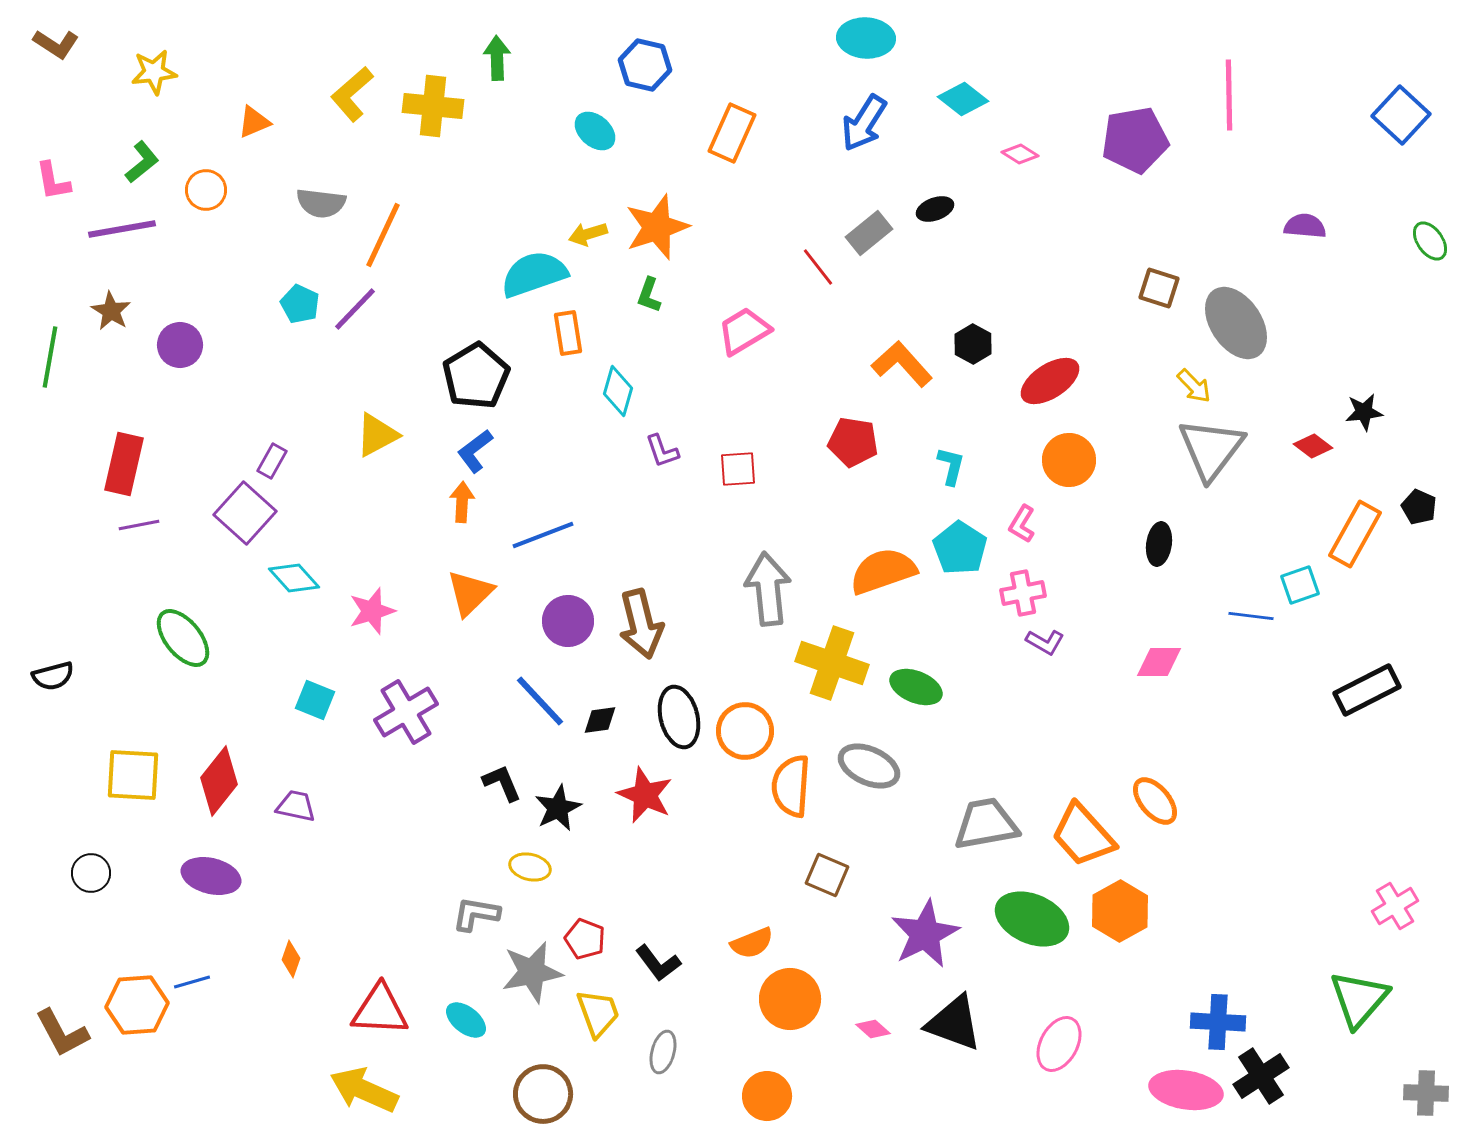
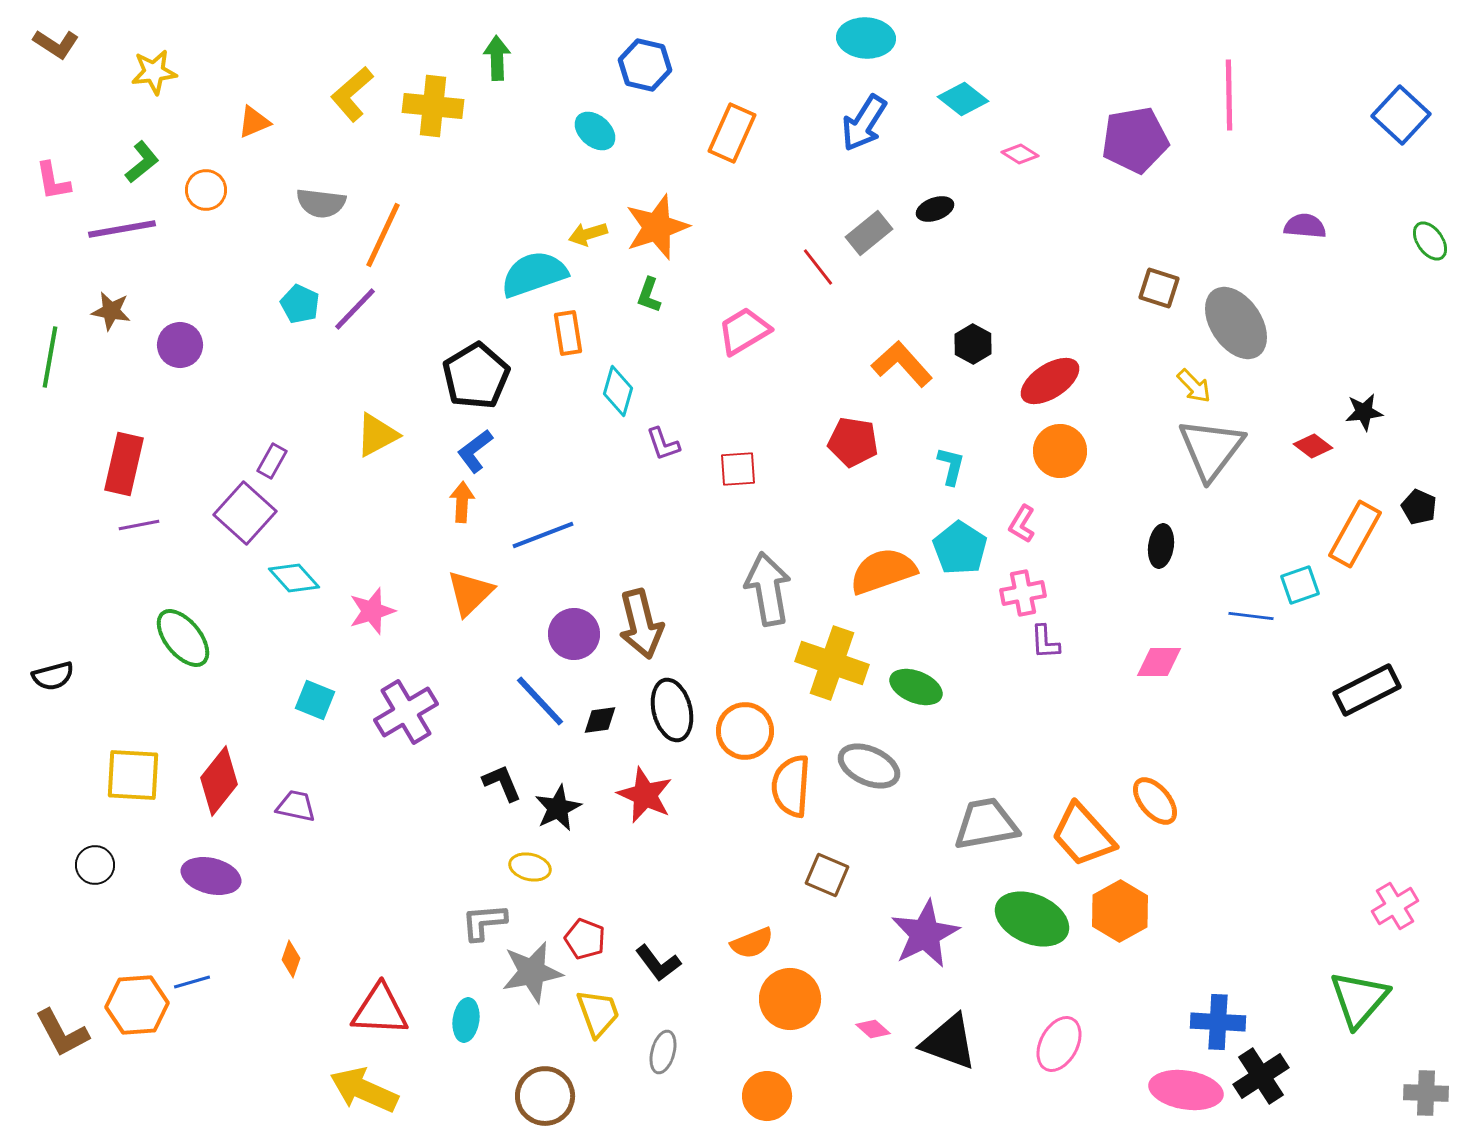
brown star at (111, 311): rotated 21 degrees counterclockwise
purple L-shape at (662, 451): moved 1 px right, 7 px up
orange circle at (1069, 460): moved 9 px left, 9 px up
black ellipse at (1159, 544): moved 2 px right, 2 px down
gray arrow at (768, 589): rotated 4 degrees counterclockwise
purple circle at (568, 621): moved 6 px right, 13 px down
purple L-shape at (1045, 642): rotated 57 degrees clockwise
black ellipse at (679, 717): moved 7 px left, 7 px up
black circle at (91, 873): moved 4 px right, 8 px up
gray L-shape at (476, 914): moved 8 px right, 8 px down; rotated 15 degrees counterclockwise
cyan ellipse at (466, 1020): rotated 60 degrees clockwise
black triangle at (954, 1023): moved 5 px left, 19 px down
brown circle at (543, 1094): moved 2 px right, 2 px down
